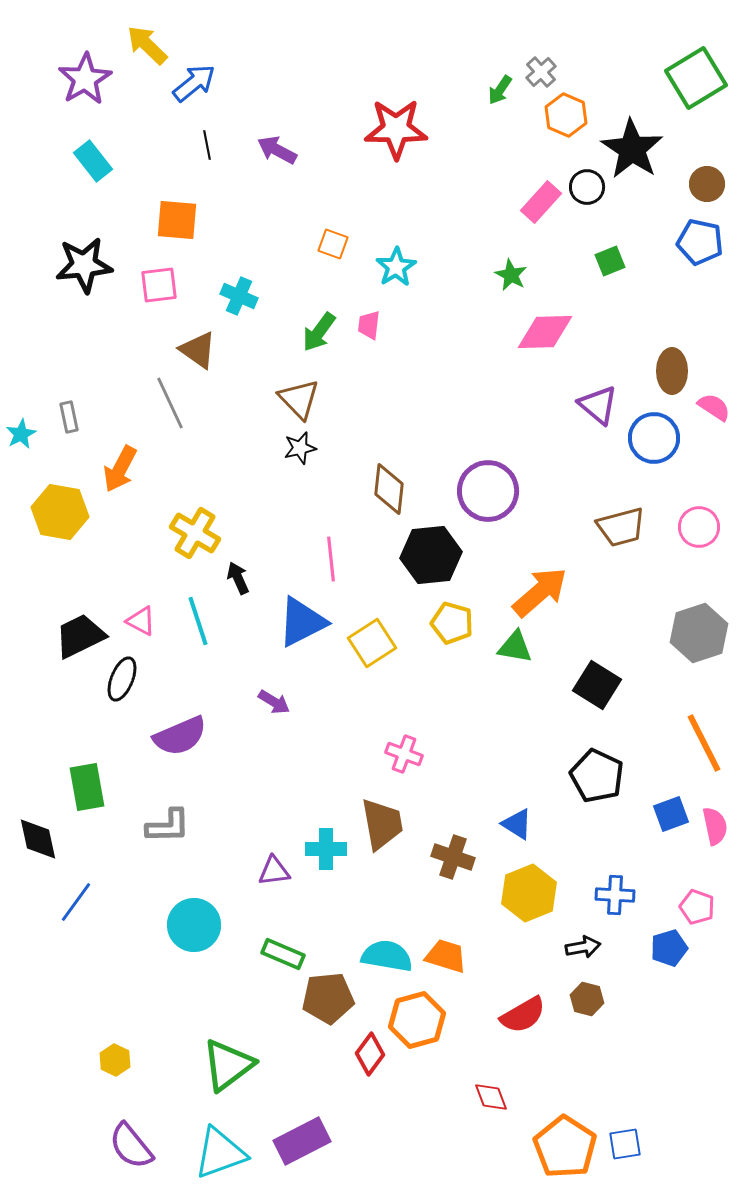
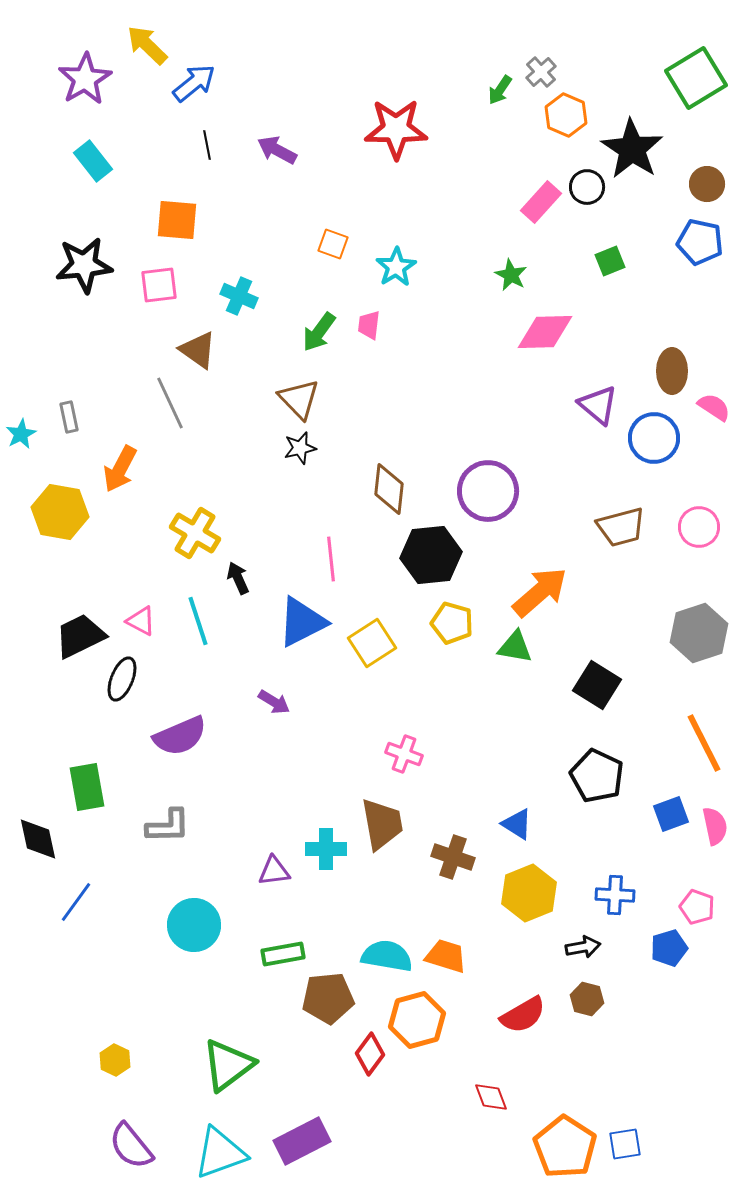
green rectangle at (283, 954): rotated 33 degrees counterclockwise
